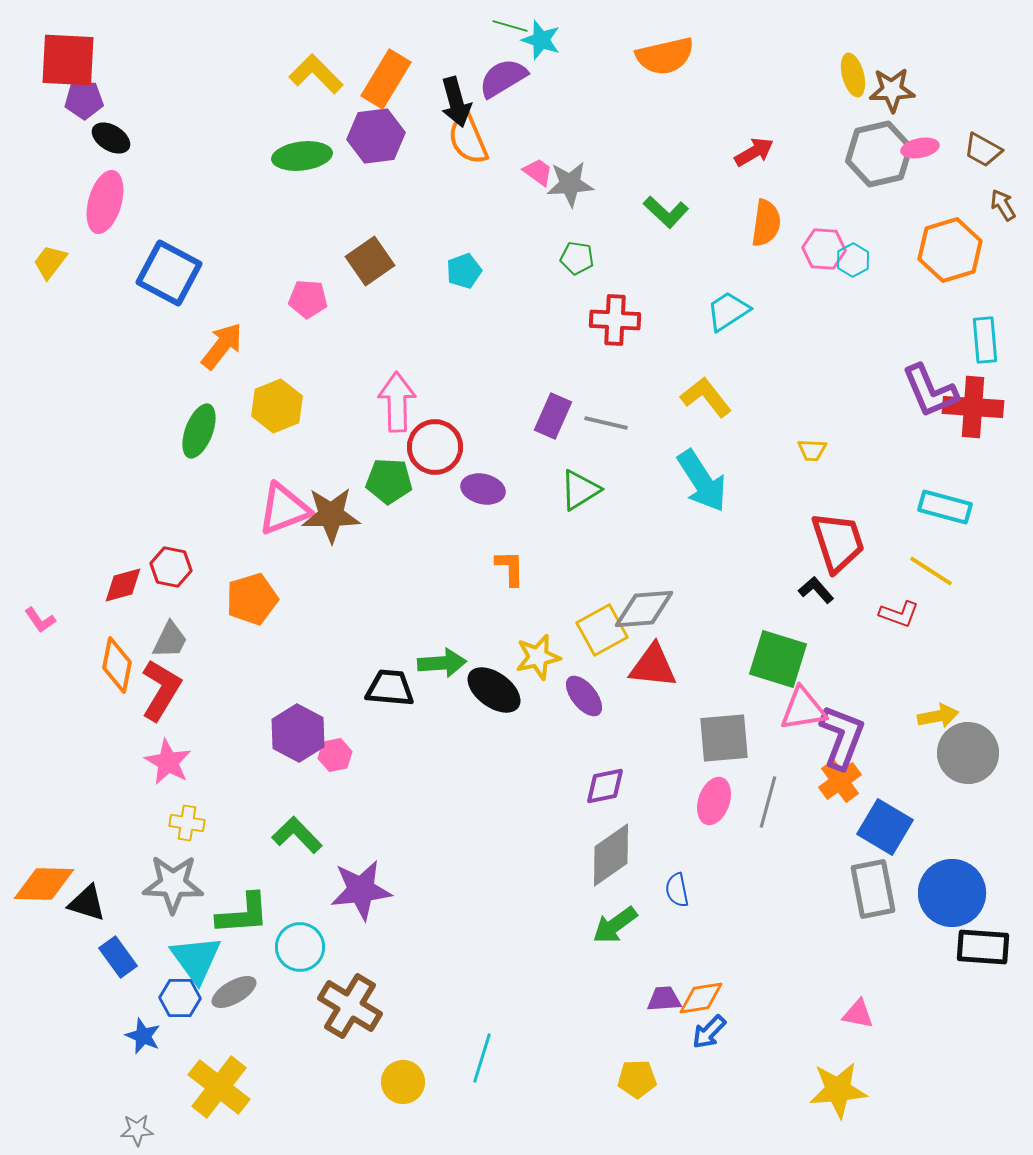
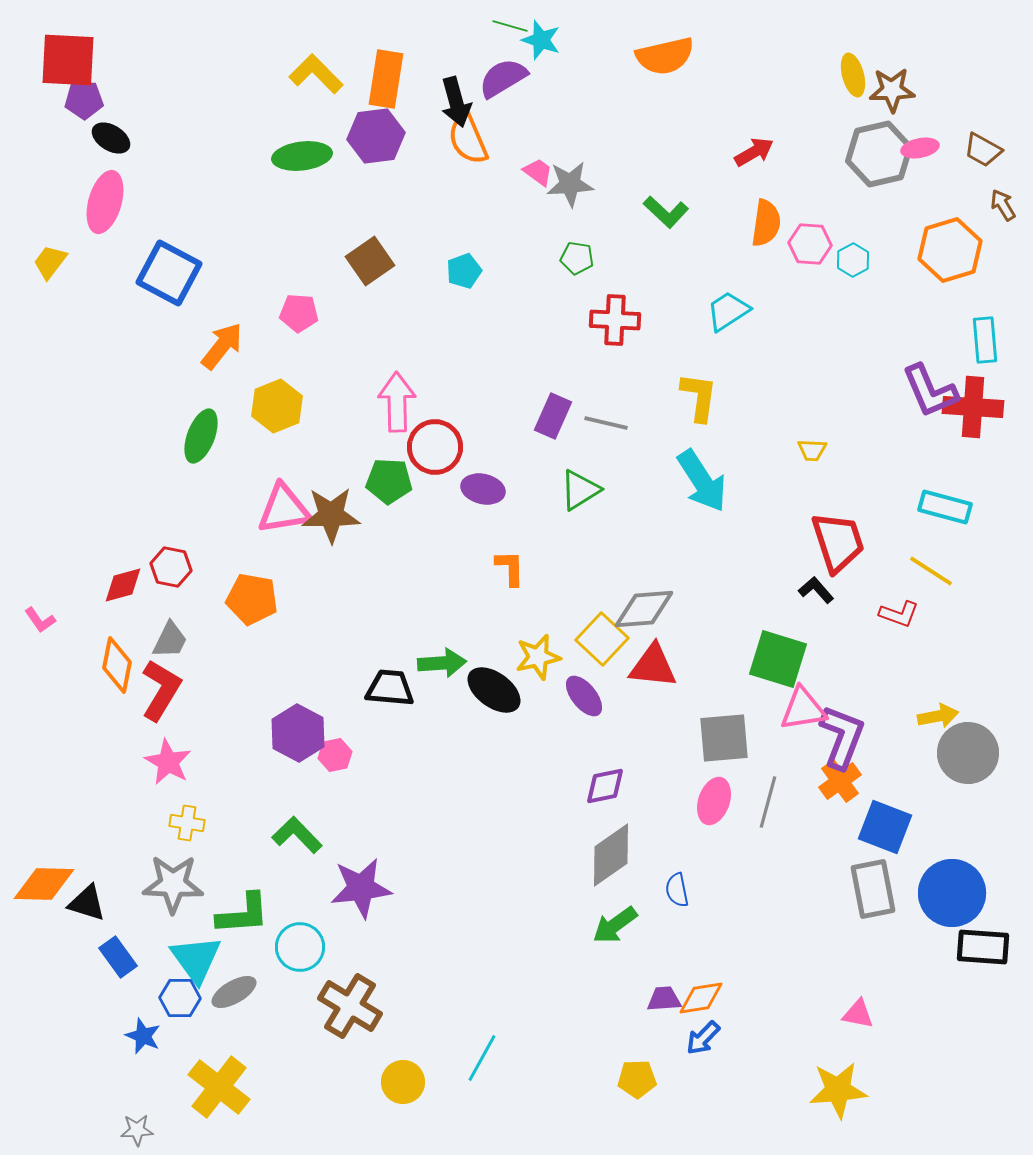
orange rectangle at (386, 79): rotated 22 degrees counterclockwise
pink hexagon at (824, 249): moved 14 px left, 5 px up
pink pentagon at (308, 299): moved 9 px left, 14 px down
yellow L-shape at (706, 397): moved 7 px left; rotated 46 degrees clockwise
green ellipse at (199, 431): moved 2 px right, 5 px down
pink triangle at (284, 509): rotated 12 degrees clockwise
orange pentagon at (252, 599): rotated 27 degrees clockwise
yellow square at (602, 630): moved 9 px down; rotated 18 degrees counterclockwise
blue square at (885, 827): rotated 10 degrees counterclockwise
purple star at (361, 890): moved 2 px up
blue arrow at (709, 1032): moved 6 px left, 6 px down
cyan line at (482, 1058): rotated 12 degrees clockwise
